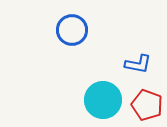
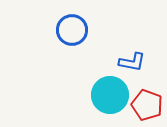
blue L-shape: moved 6 px left, 2 px up
cyan circle: moved 7 px right, 5 px up
